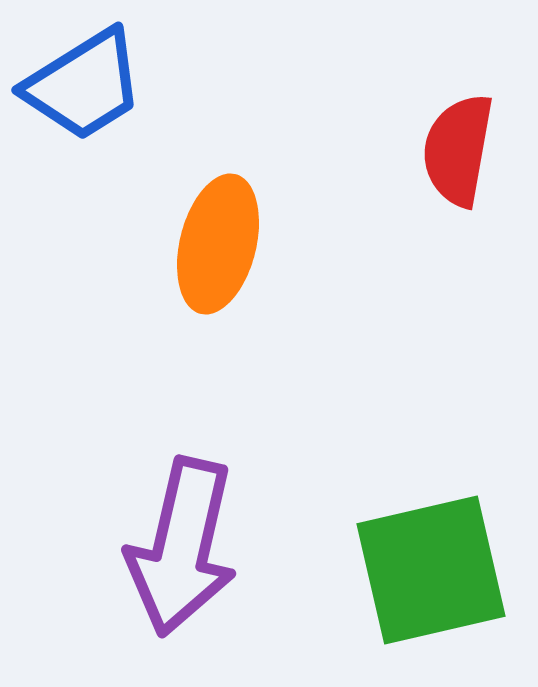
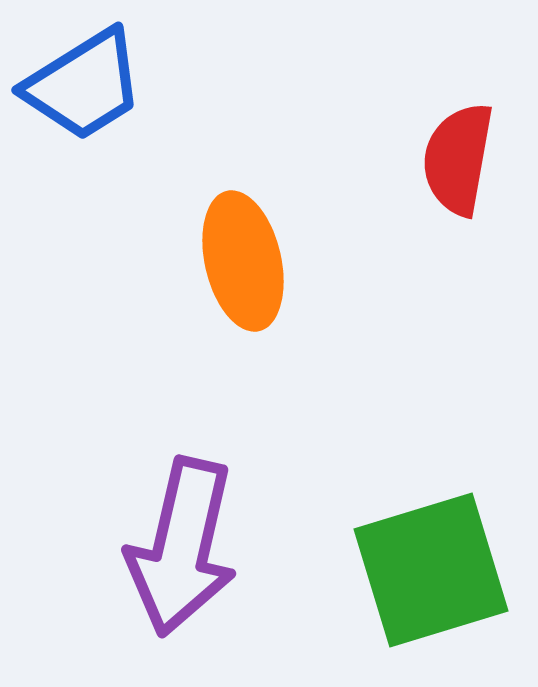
red semicircle: moved 9 px down
orange ellipse: moved 25 px right, 17 px down; rotated 27 degrees counterclockwise
green square: rotated 4 degrees counterclockwise
